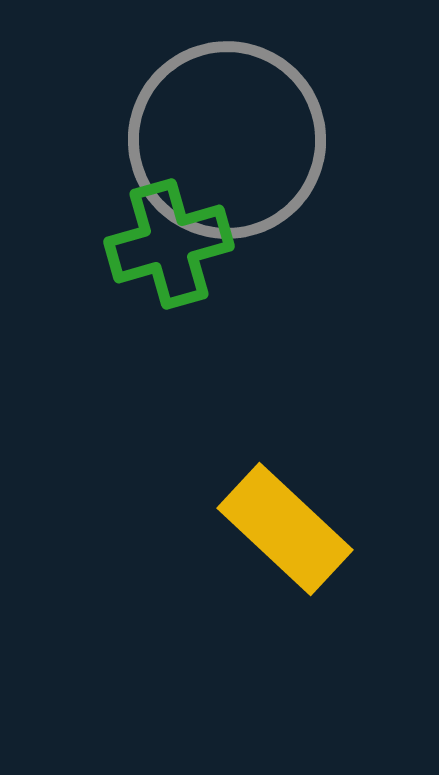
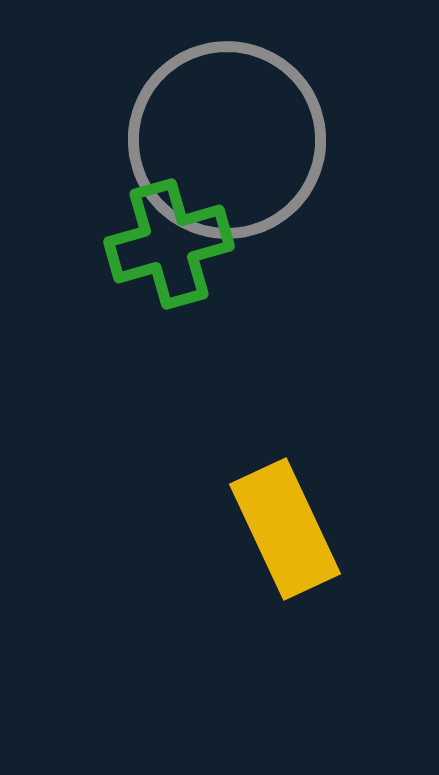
yellow rectangle: rotated 22 degrees clockwise
